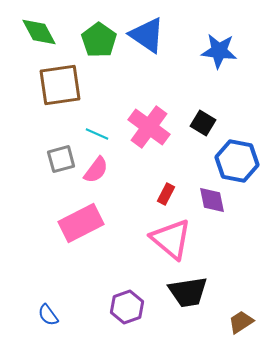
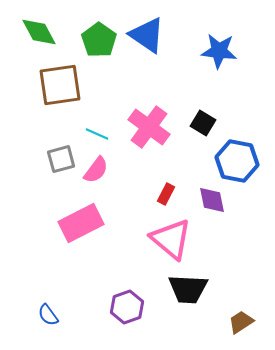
black trapezoid: moved 3 px up; rotated 12 degrees clockwise
